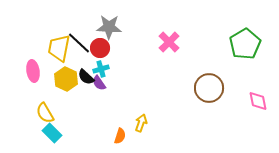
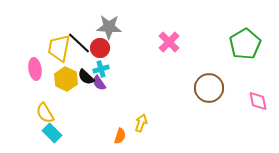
pink ellipse: moved 2 px right, 2 px up
